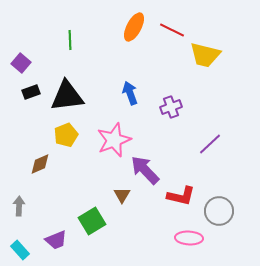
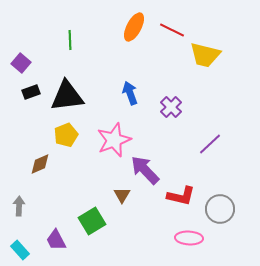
purple cross: rotated 25 degrees counterclockwise
gray circle: moved 1 px right, 2 px up
purple trapezoid: rotated 85 degrees clockwise
